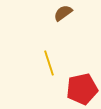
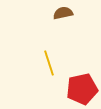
brown semicircle: rotated 24 degrees clockwise
